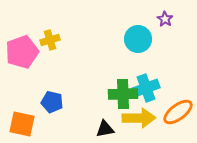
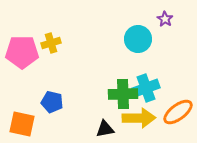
yellow cross: moved 1 px right, 3 px down
pink pentagon: rotated 20 degrees clockwise
